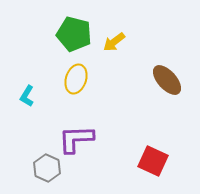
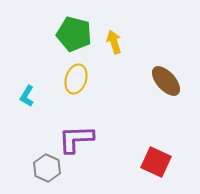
yellow arrow: rotated 110 degrees clockwise
brown ellipse: moved 1 px left, 1 px down
red square: moved 3 px right, 1 px down
